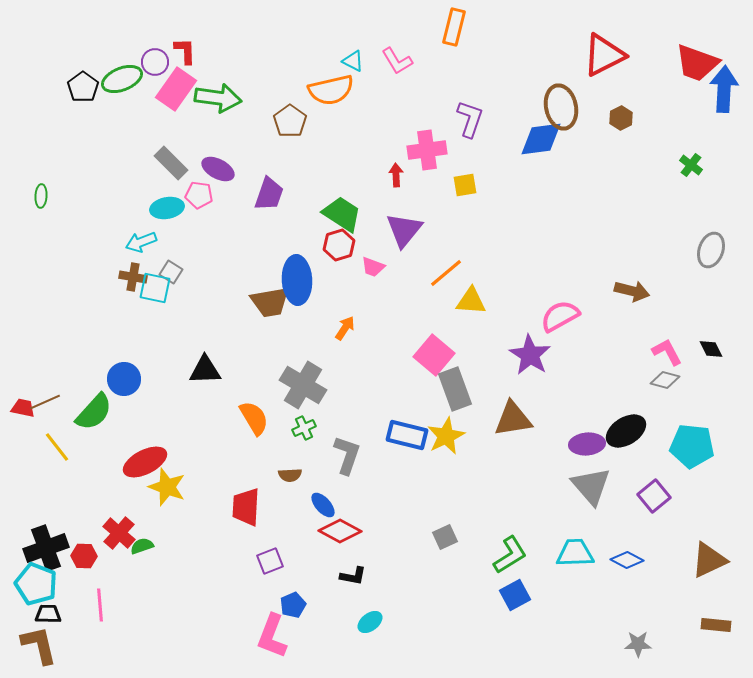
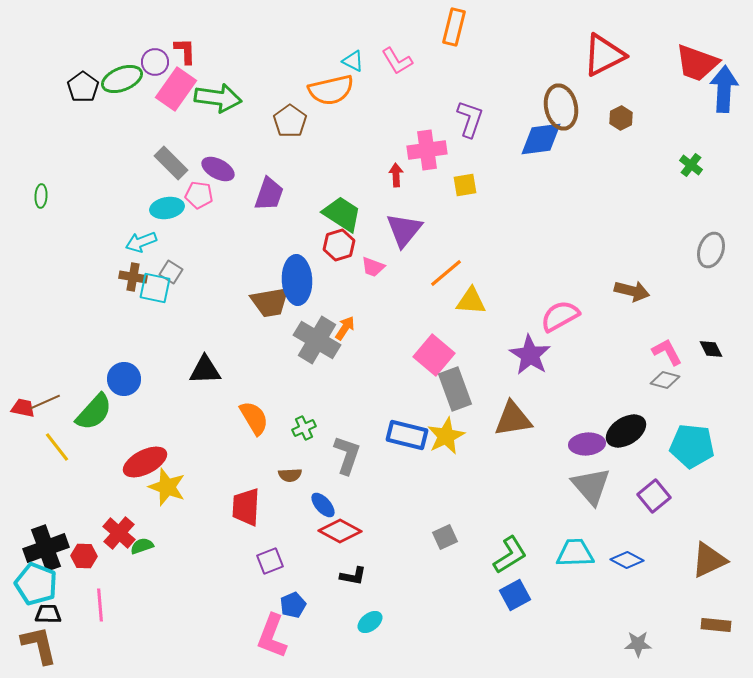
gray cross at (303, 385): moved 14 px right, 45 px up
